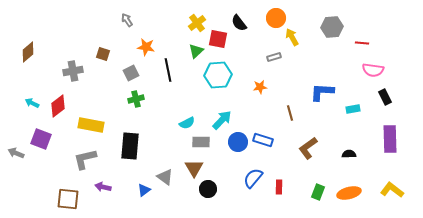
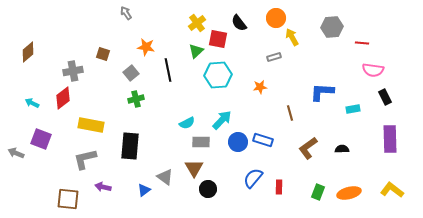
gray arrow at (127, 20): moved 1 px left, 7 px up
gray square at (131, 73): rotated 14 degrees counterclockwise
red diamond at (58, 106): moved 5 px right, 8 px up
black semicircle at (349, 154): moved 7 px left, 5 px up
